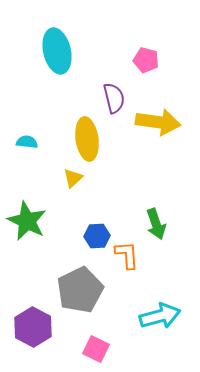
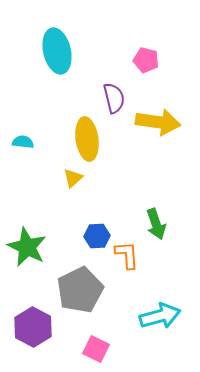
cyan semicircle: moved 4 px left
green star: moved 26 px down
